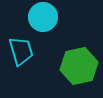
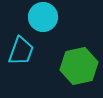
cyan trapezoid: rotated 36 degrees clockwise
